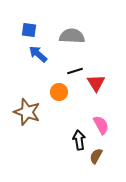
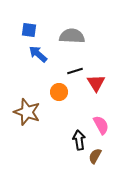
brown semicircle: moved 1 px left
